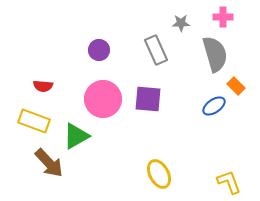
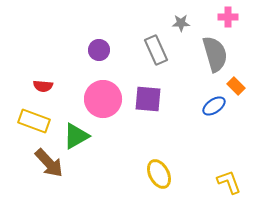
pink cross: moved 5 px right
